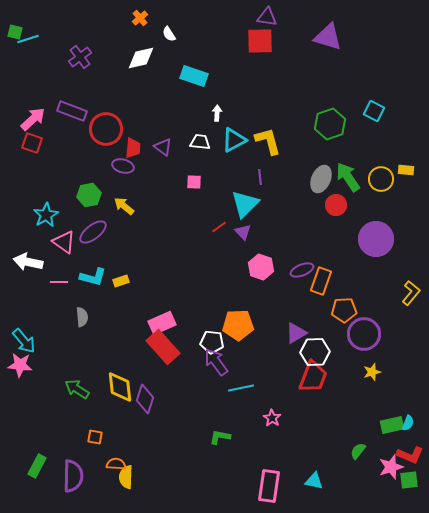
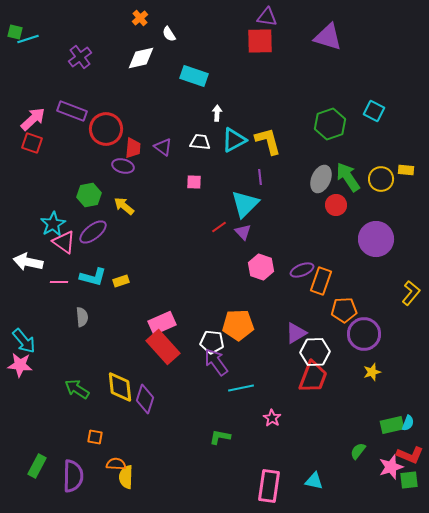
cyan star at (46, 215): moved 7 px right, 9 px down
